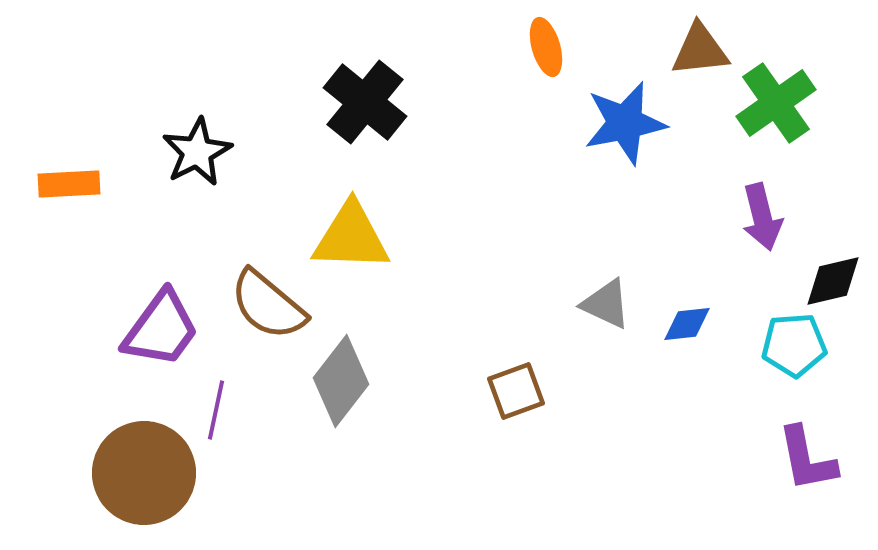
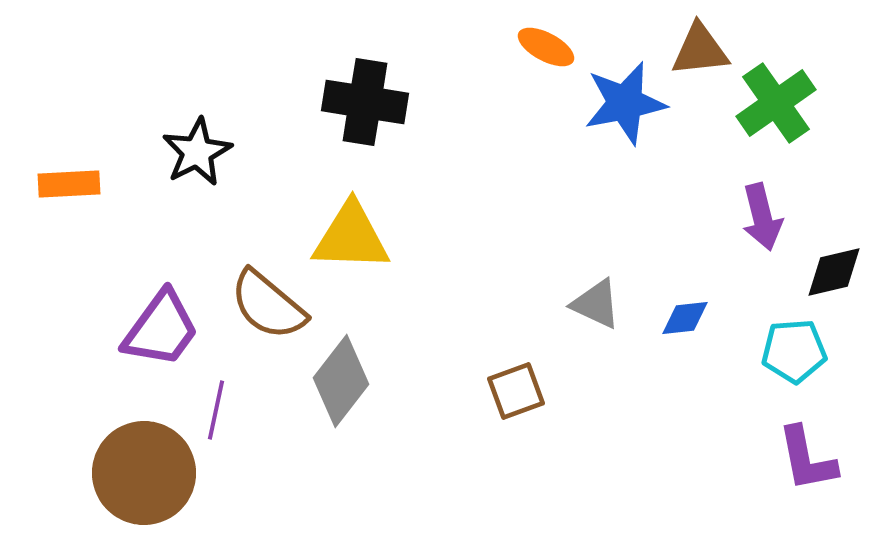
orange ellipse: rotated 46 degrees counterclockwise
black cross: rotated 30 degrees counterclockwise
blue star: moved 20 px up
black diamond: moved 1 px right, 9 px up
gray triangle: moved 10 px left
blue diamond: moved 2 px left, 6 px up
cyan pentagon: moved 6 px down
